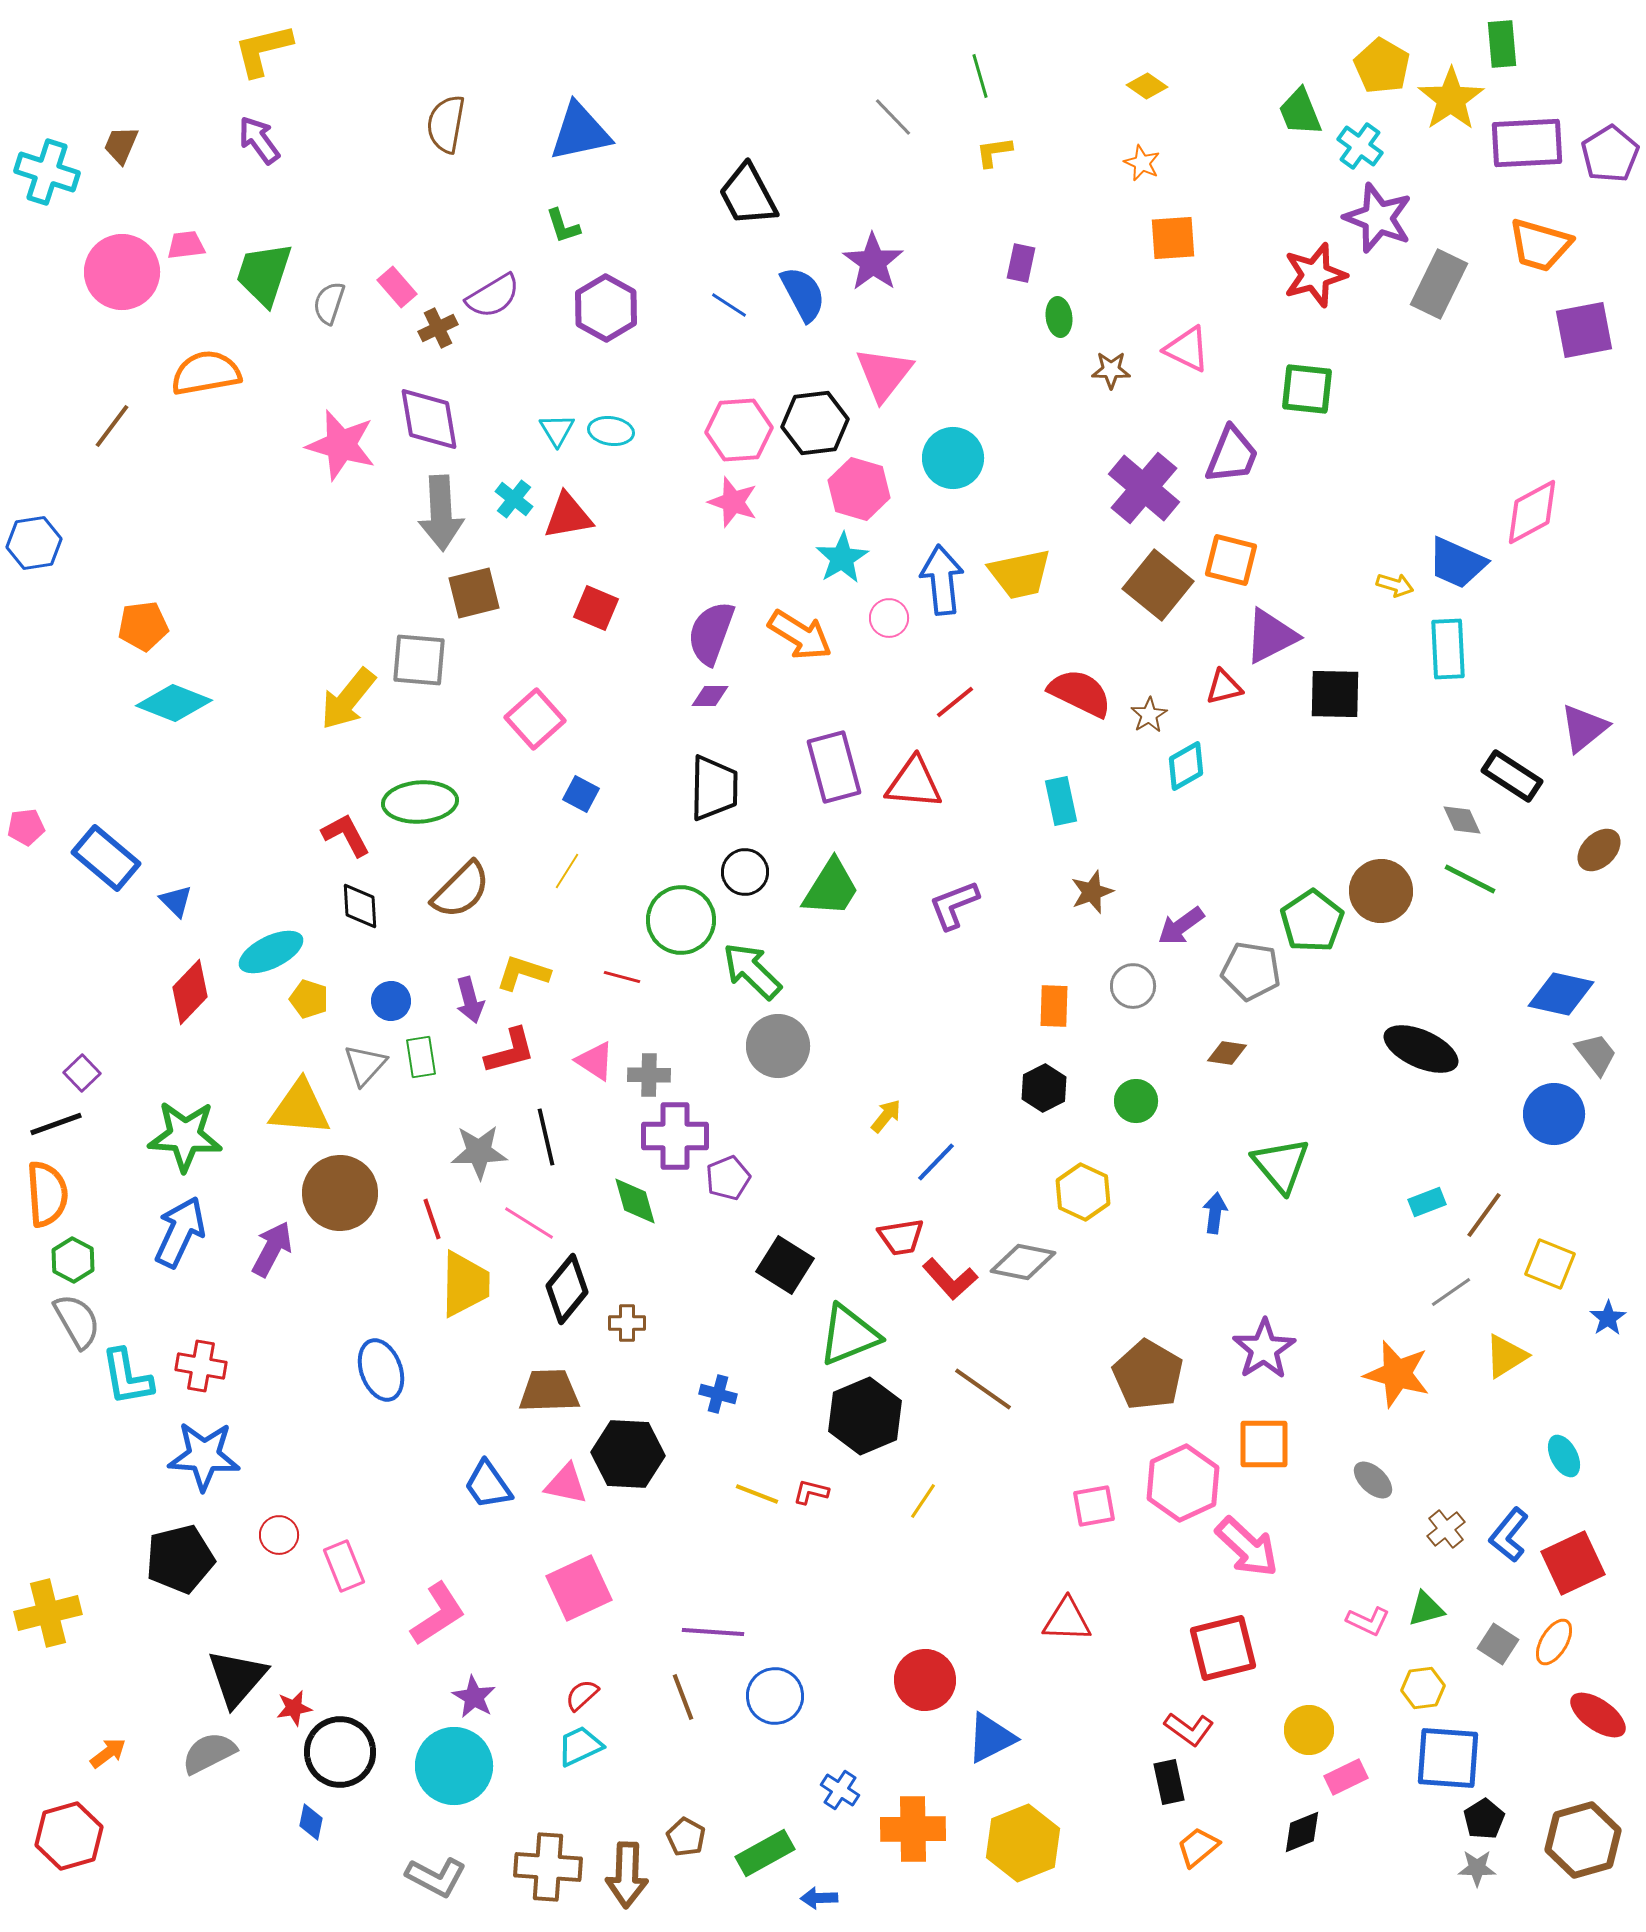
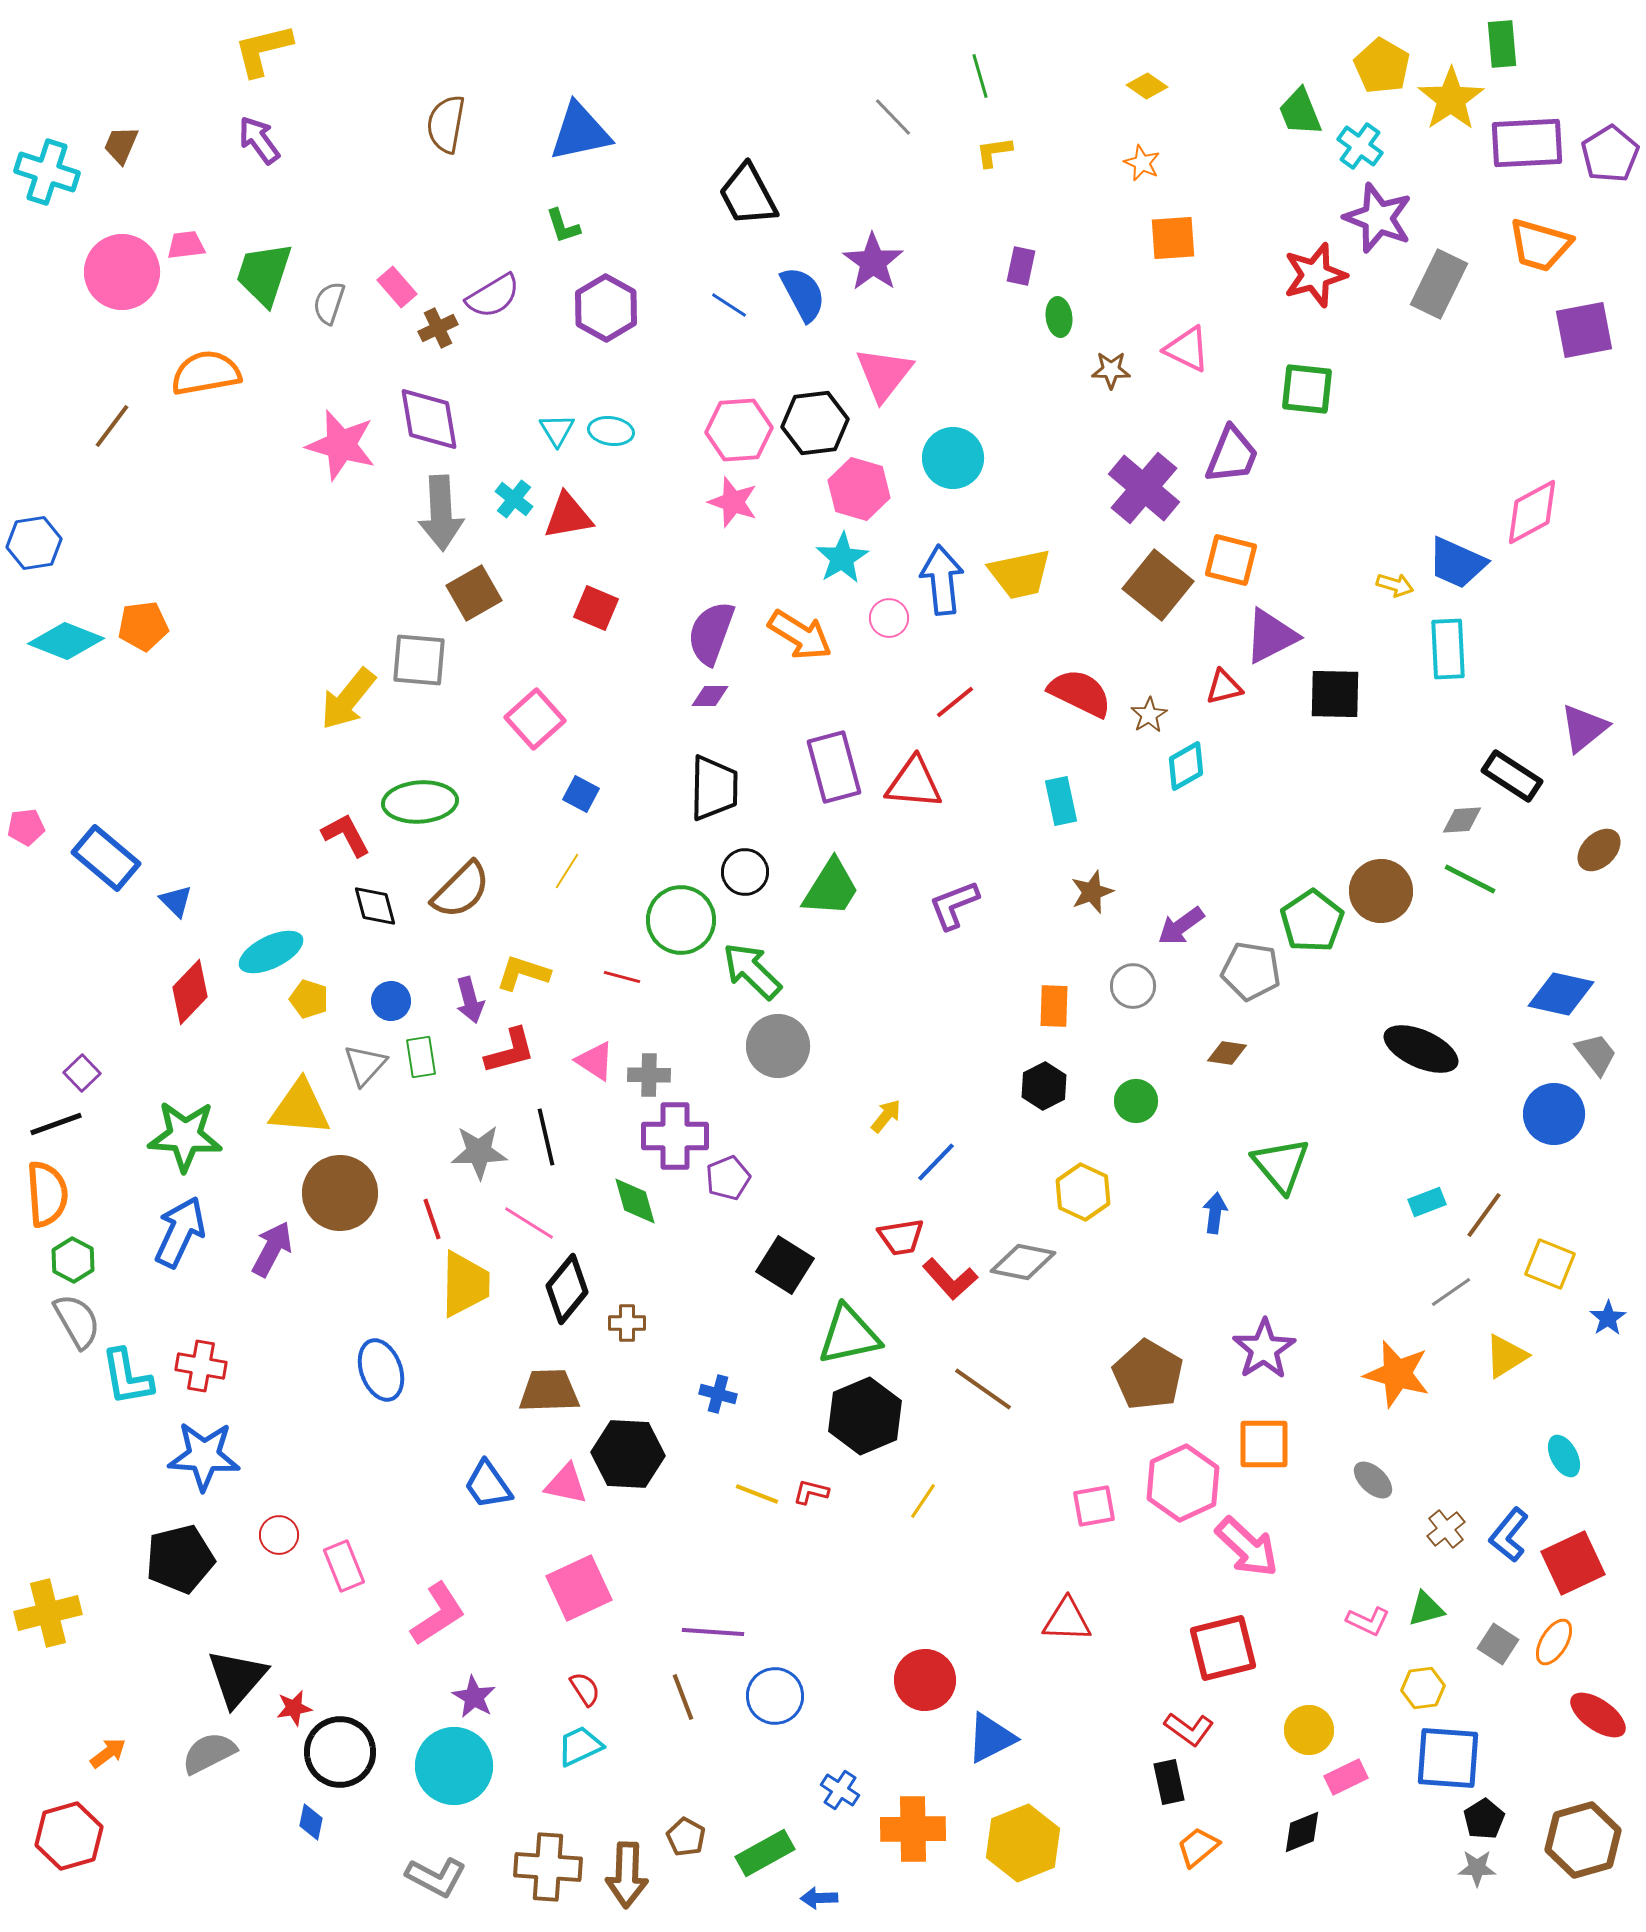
purple rectangle at (1021, 263): moved 3 px down
brown square at (474, 593): rotated 16 degrees counterclockwise
cyan diamond at (174, 703): moved 108 px left, 62 px up
gray diamond at (1462, 820): rotated 69 degrees counterclockwise
black diamond at (360, 906): moved 15 px right; rotated 12 degrees counterclockwise
black hexagon at (1044, 1088): moved 2 px up
green triangle at (849, 1335): rotated 10 degrees clockwise
red semicircle at (582, 1695): moved 3 px right, 6 px up; rotated 99 degrees clockwise
